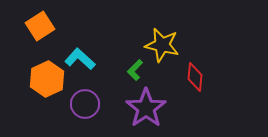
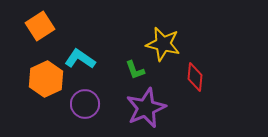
yellow star: moved 1 px right, 1 px up
cyan L-shape: rotated 8 degrees counterclockwise
green L-shape: rotated 65 degrees counterclockwise
orange hexagon: moved 1 px left
purple star: rotated 12 degrees clockwise
